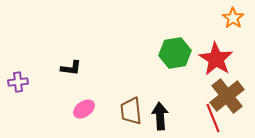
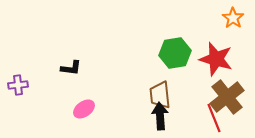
red star: rotated 16 degrees counterclockwise
purple cross: moved 3 px down
brown cross: moved 1 px down
brown trapezoid: moved 29 px right, 16 px up
red line: moved 1 px right
